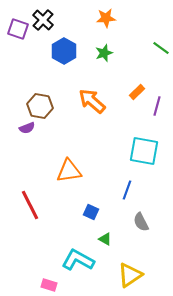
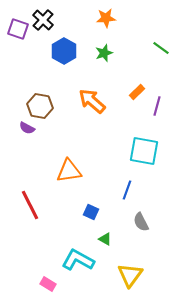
purple semicircle: rotated 49 degrees clockwise
yellow triangle: rotated 20 degrees counterclockwise
pink rectangle: moved 1 px left, 1 px up; rotated 14 degrees clockwise
